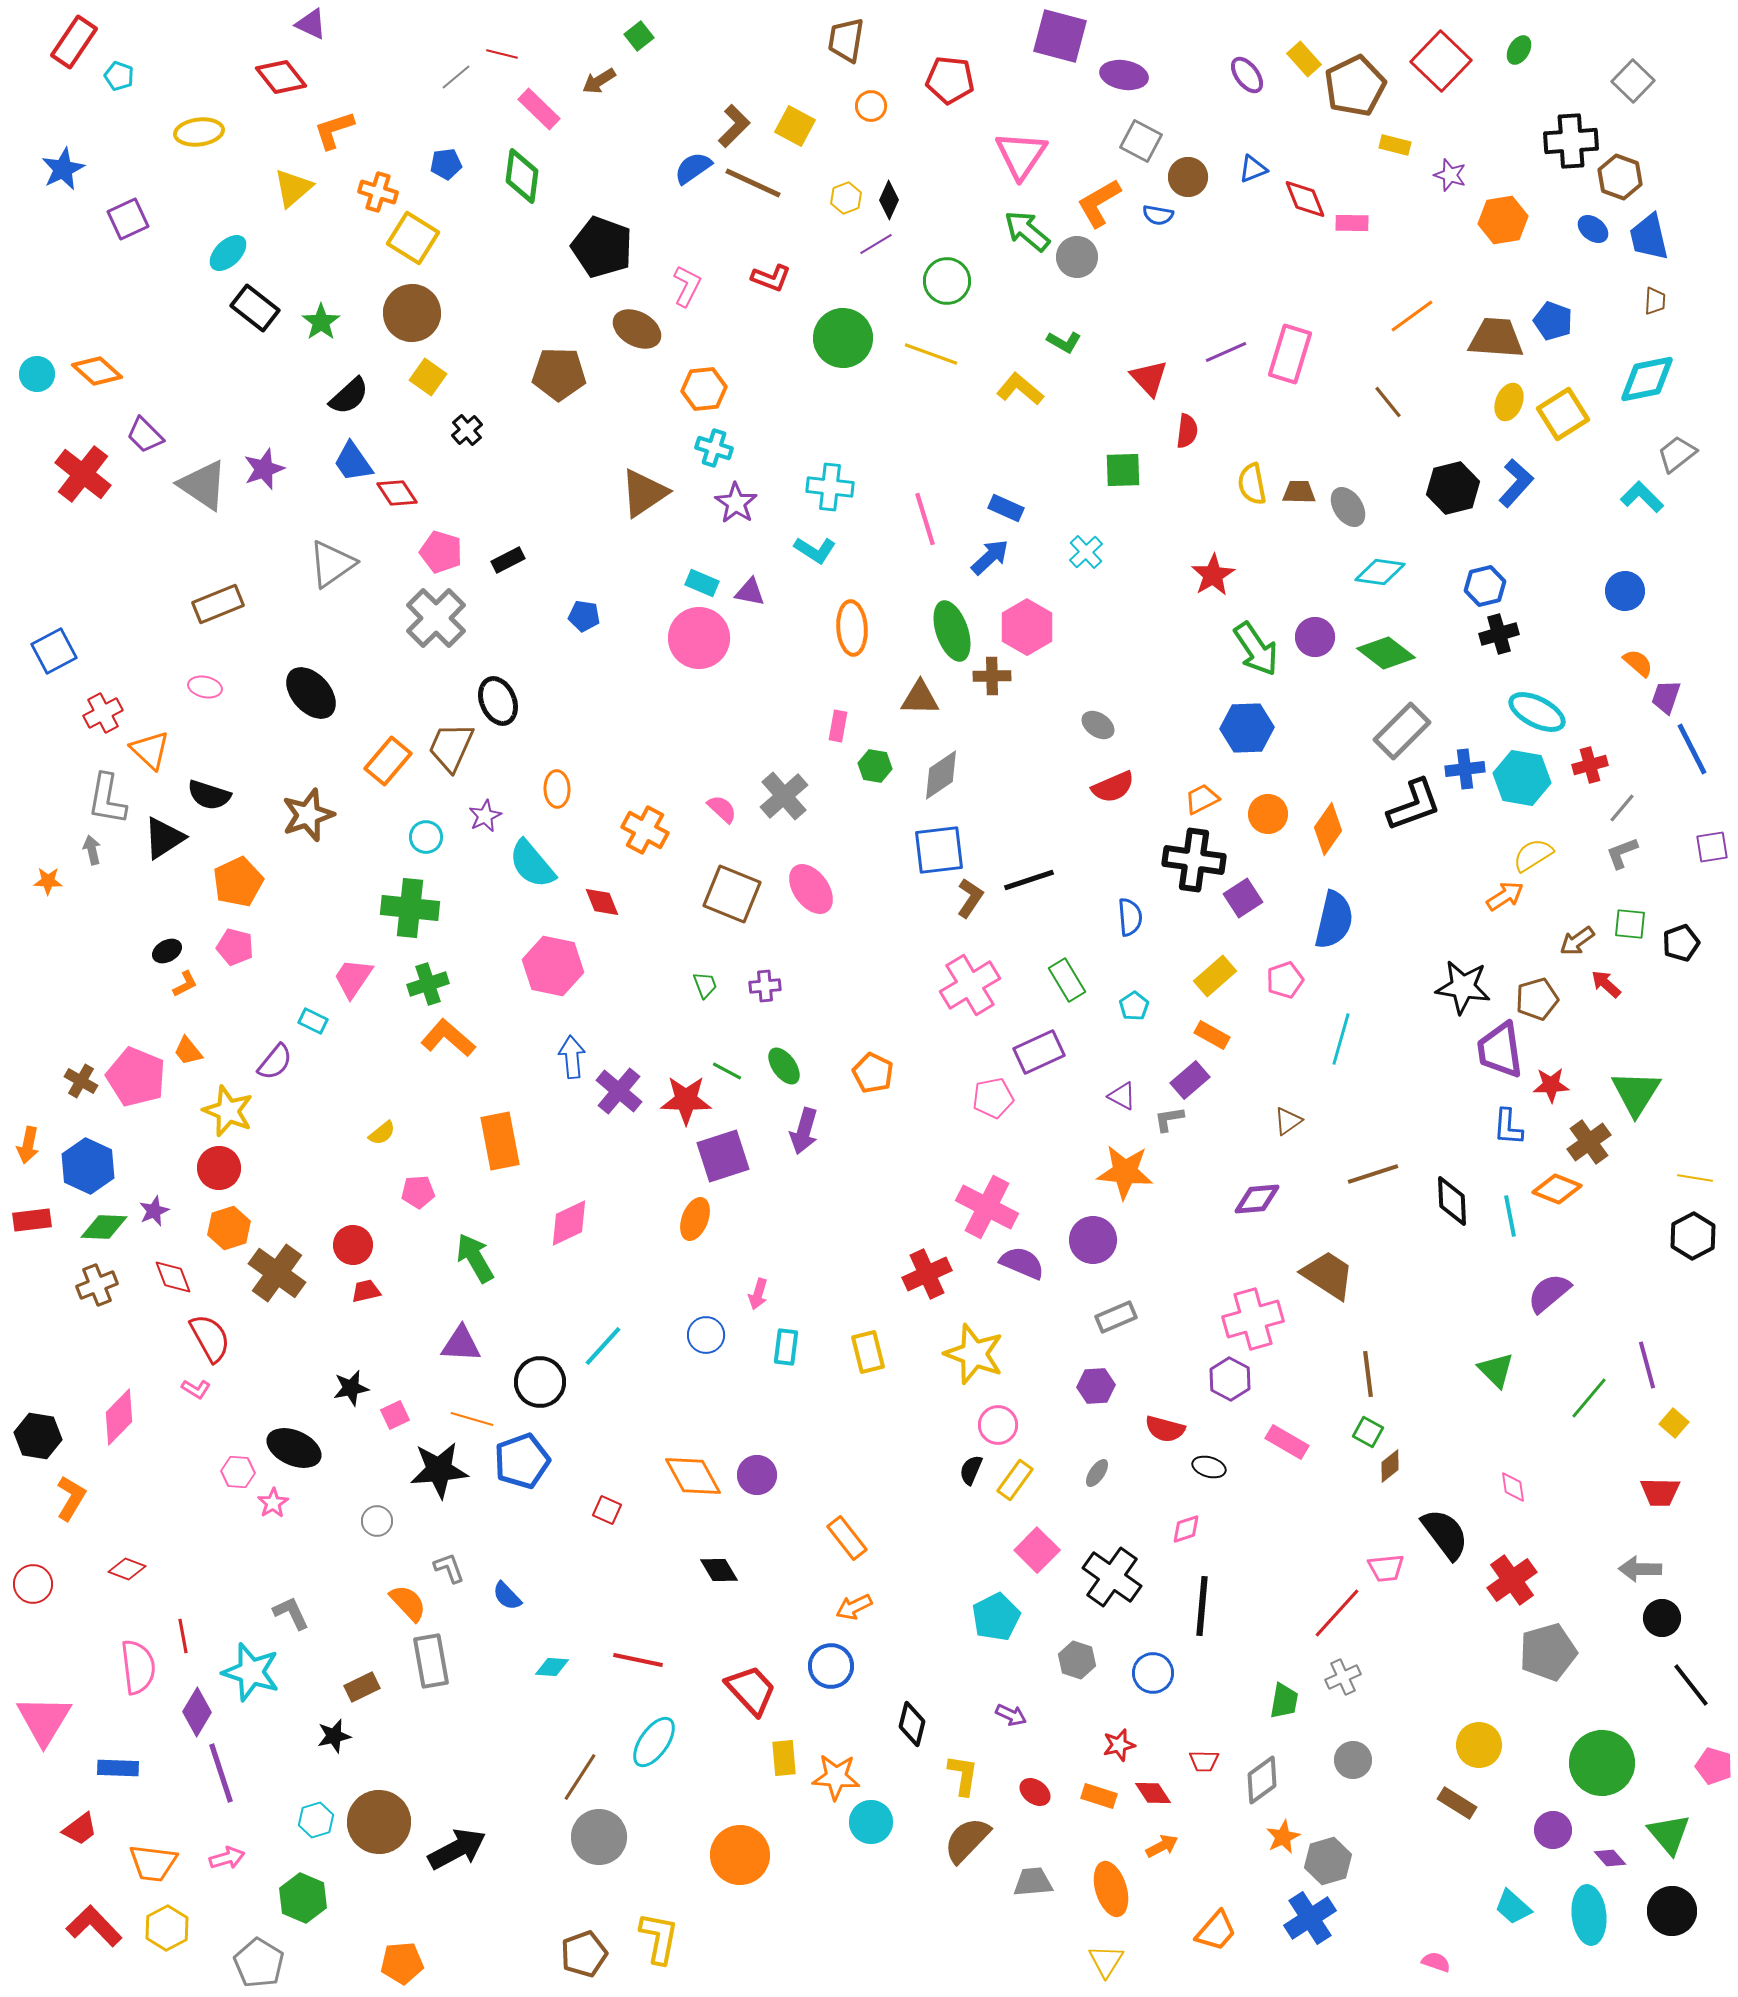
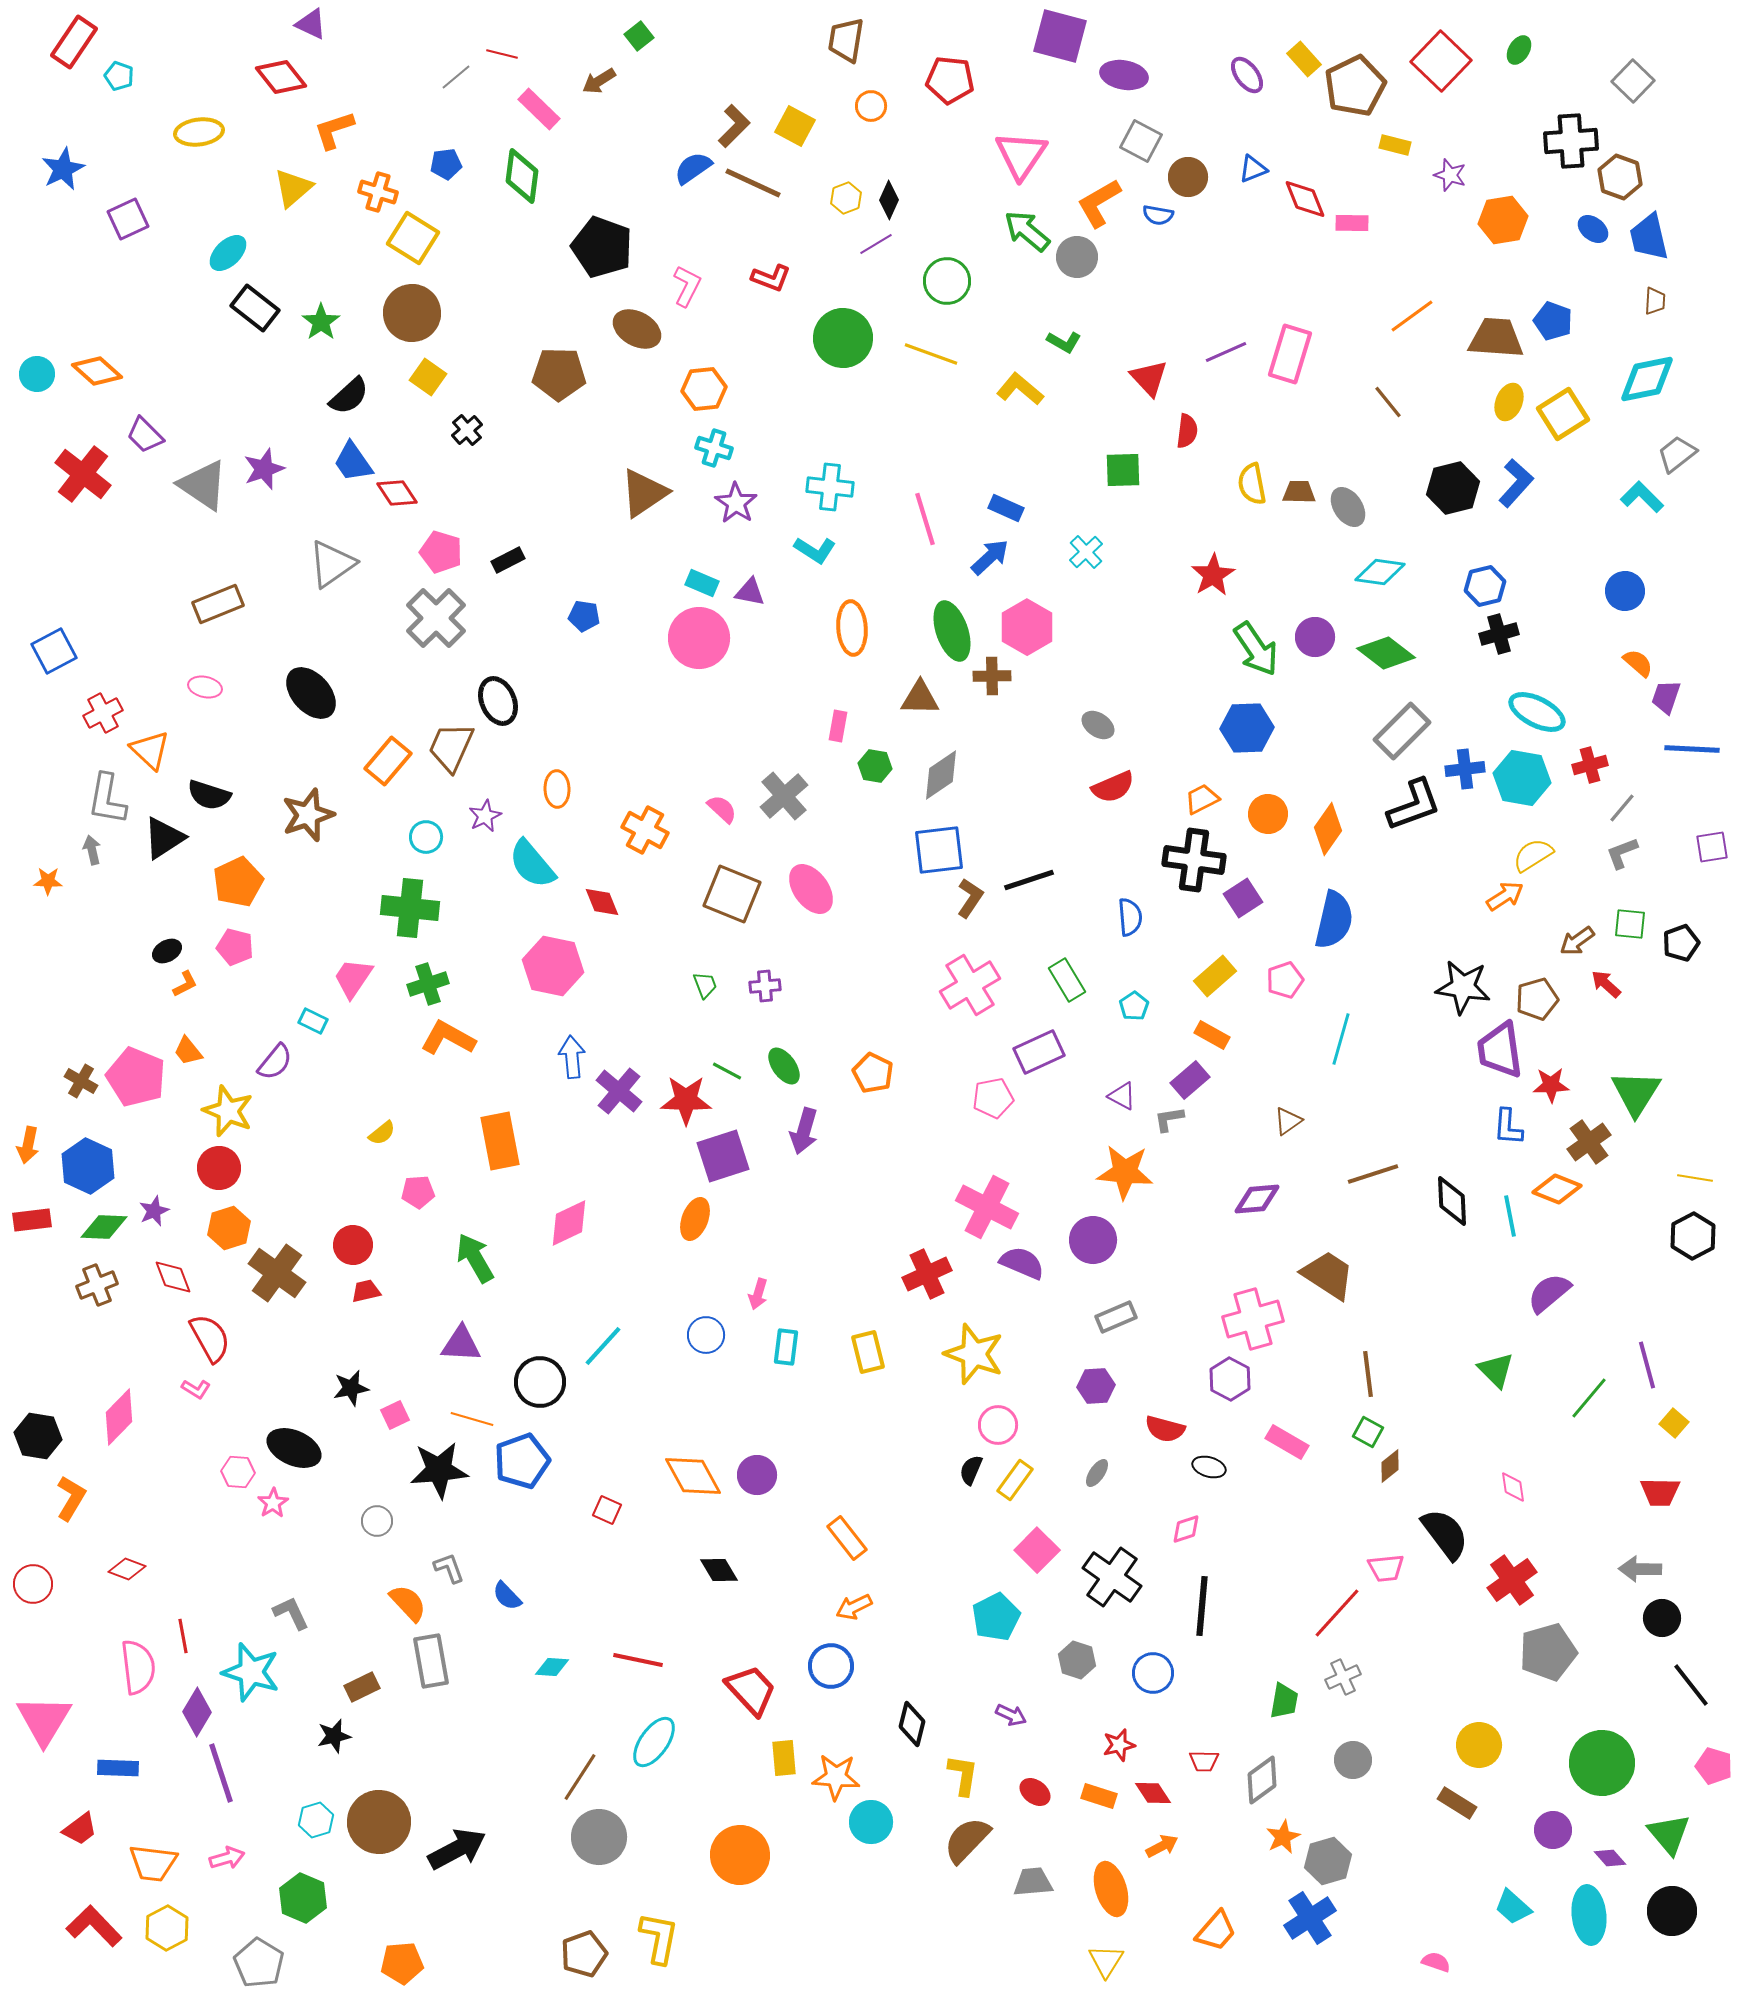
blue line at (1692, 749): rotated 60 degrees counterclockwise
orange L-shape at (448, 1038): rotated 12 degrees counterclockwise
